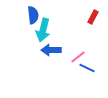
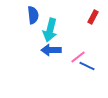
cyan arrow: moved 7 px right
blue line: moved 2 px up
